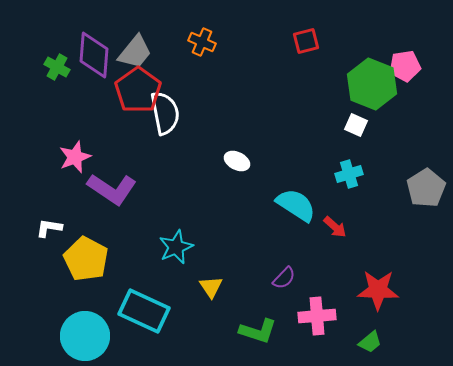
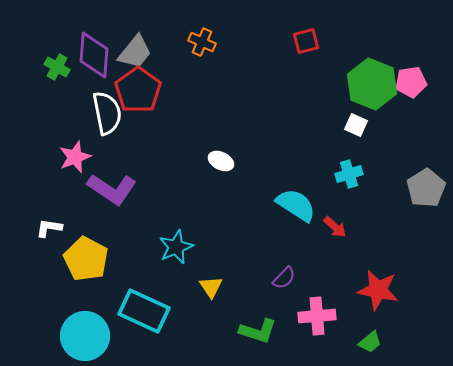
pink pentagon: moved 6 px right, 16 px down
white semicircle: moved 58 px left
white ellipse: moved 16 px left
red star: rotated 9 degrees clockwise
